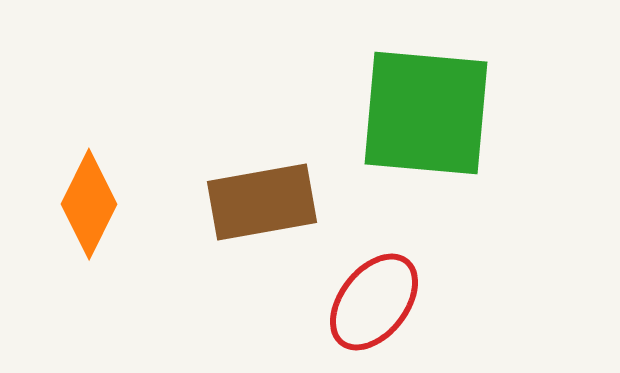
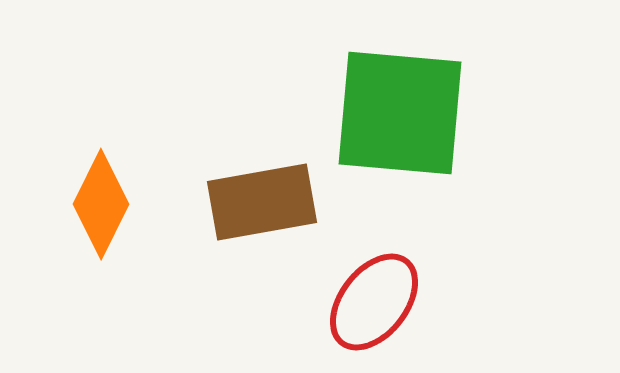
green square: moved 26 px left
orange diamond: moved 12 px right
